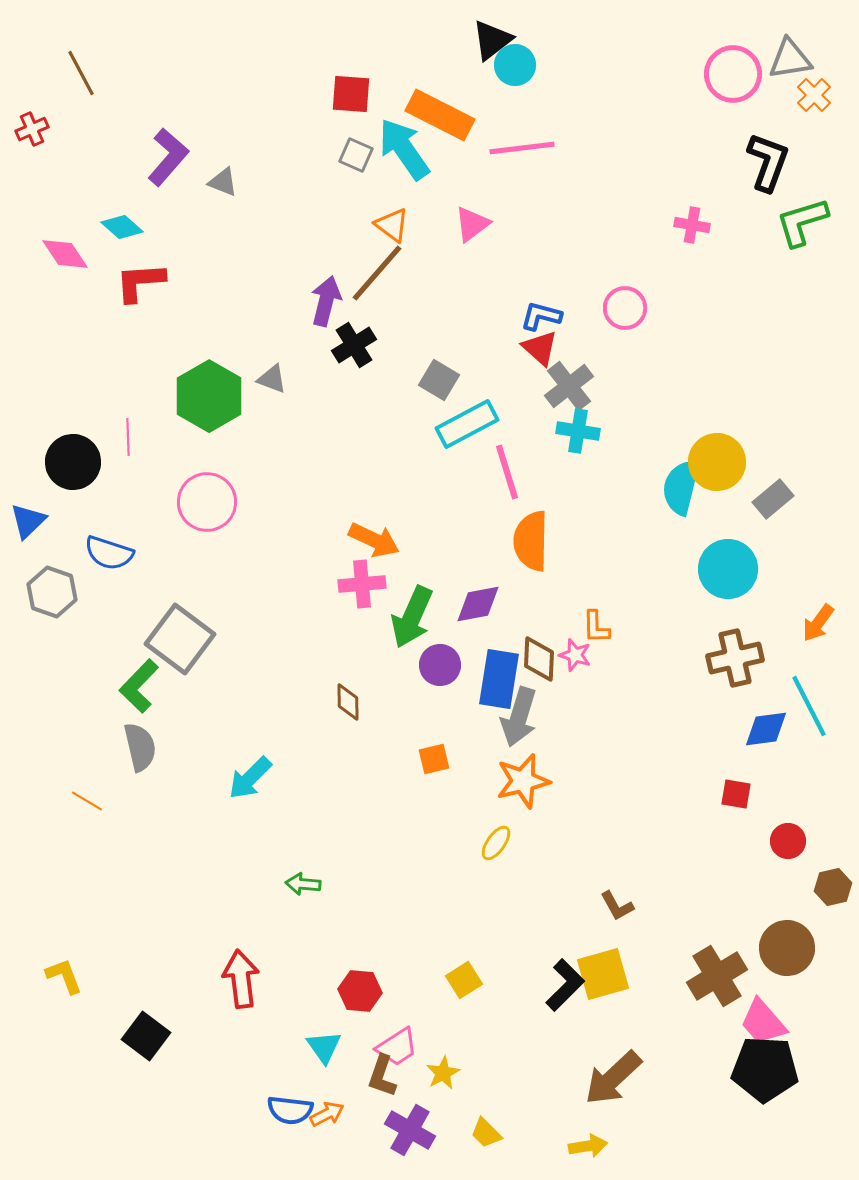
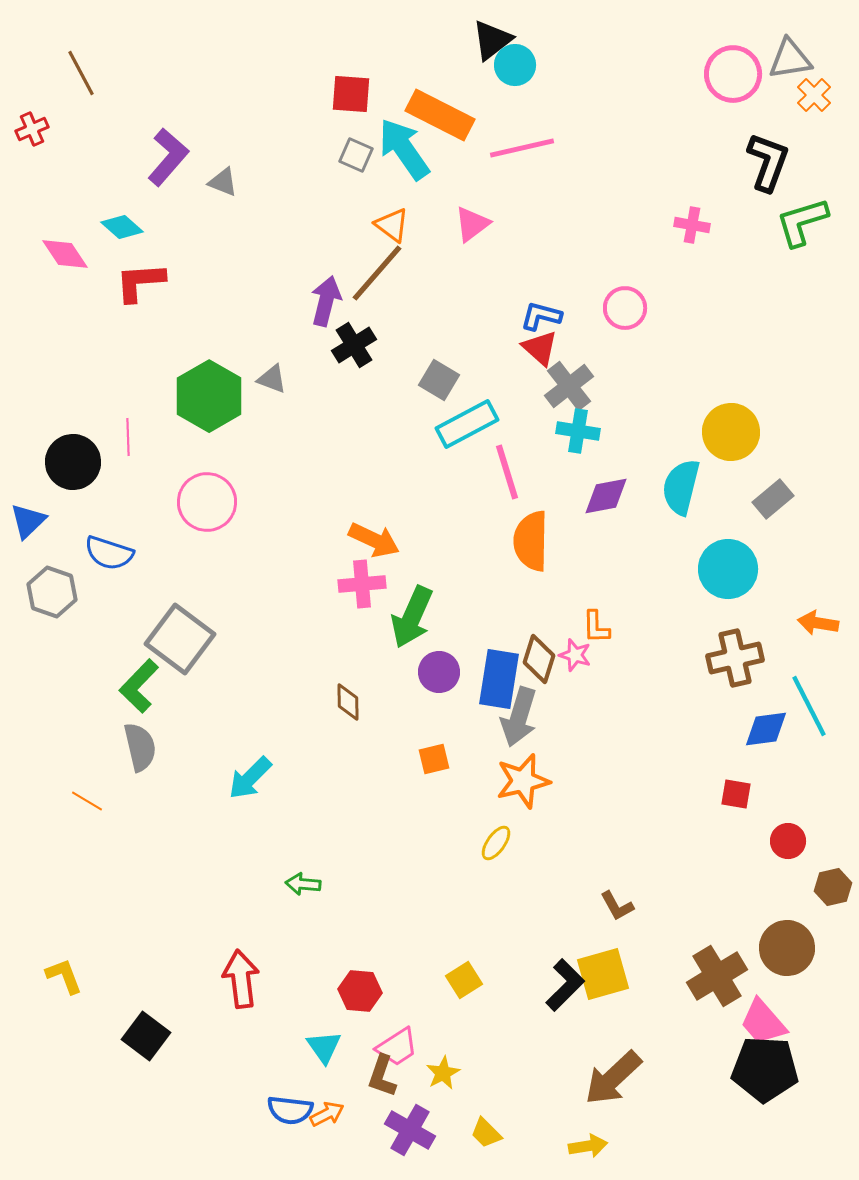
pink line at (522, 148): rotated 6 degrees counterclockwise
yellow circle at (717, 462): moved 14 px right, 30 px up
purple diamond at (478, 604): moved 128 px right, 108 px up
orange arrow at (818, 623): rotated 63 degrees clockwise
brown diamond at (539, 659): rotated 15 degrees clockwise
purple circle at (440, 665): moved 1 px left, 7 px down
